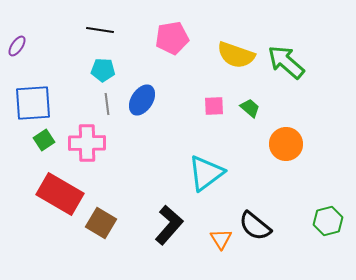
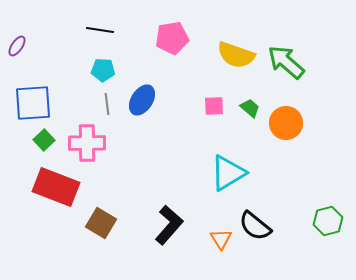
green square: rotated 10 degrees counterclockwise
orange circle: moved 21 px up
cyan triangle: moved 22 px right; rotated 6 degrees clockwise
red rectangle: moved 4 px left, 7 px up; rotated 9 degrees counterclockwise
